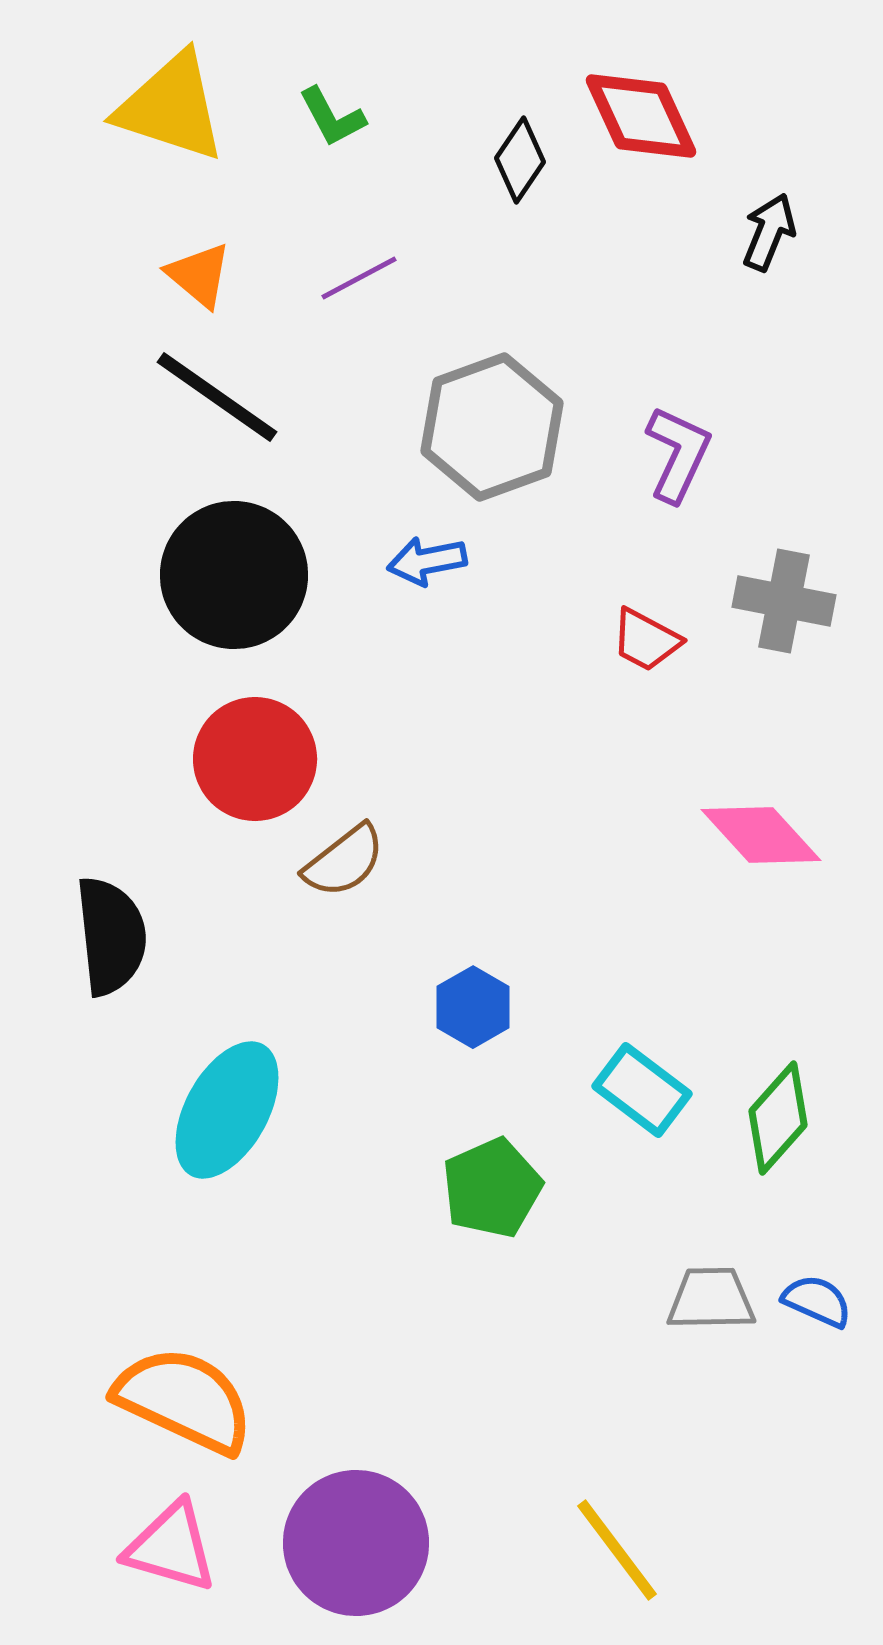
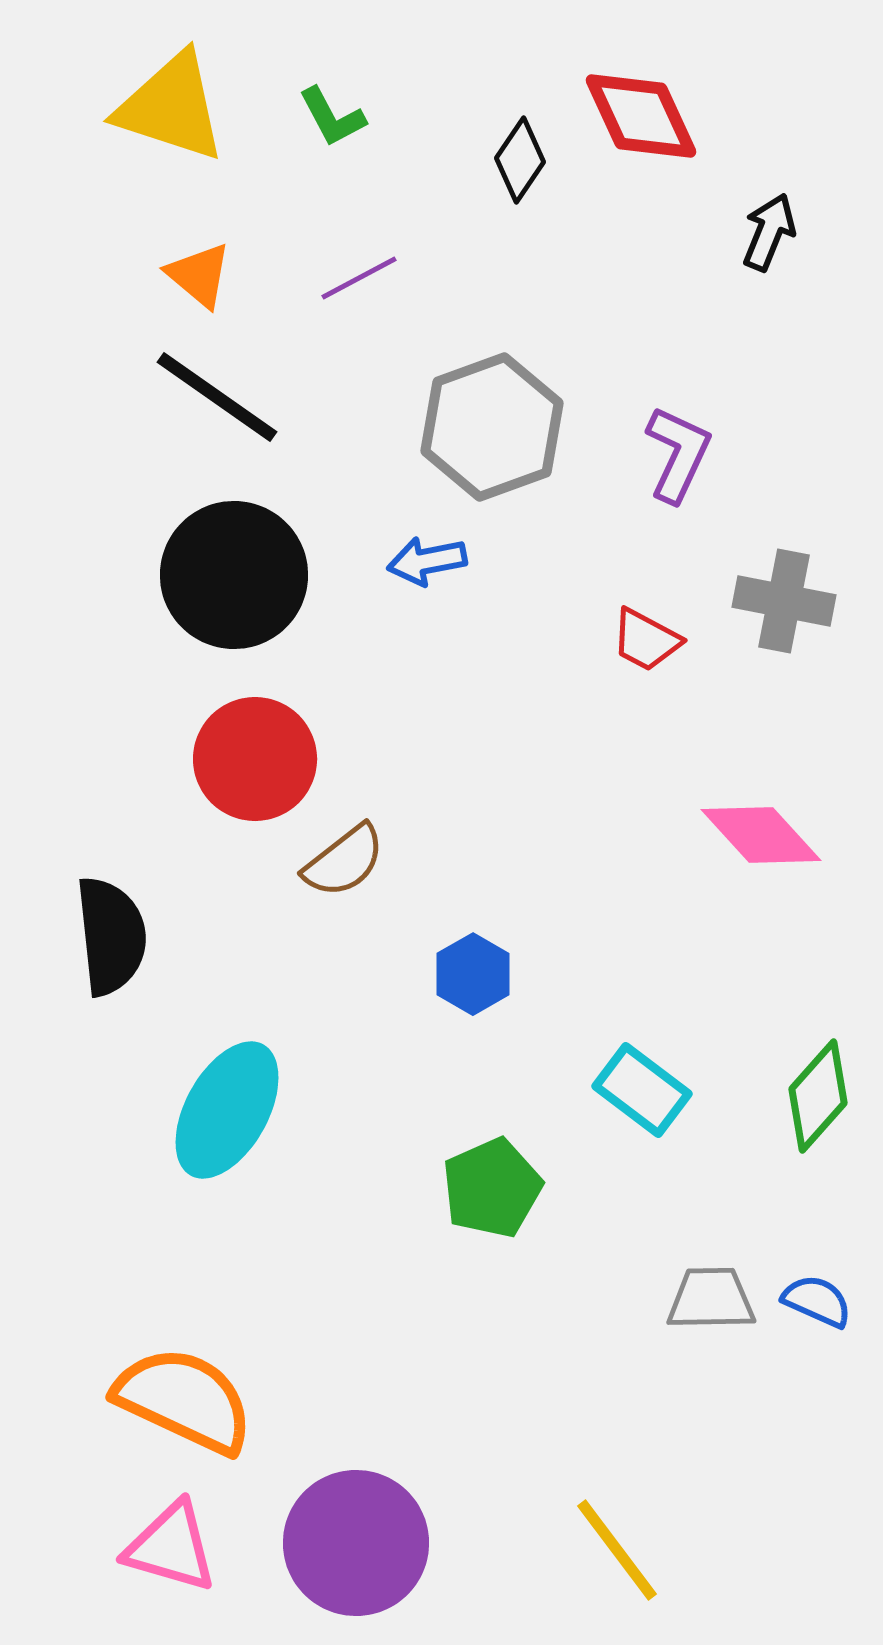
blue hexagon: moved 33 px up
green diamond: moved 40 px right, 22 px up
